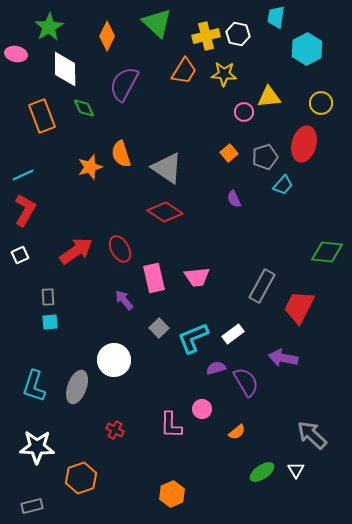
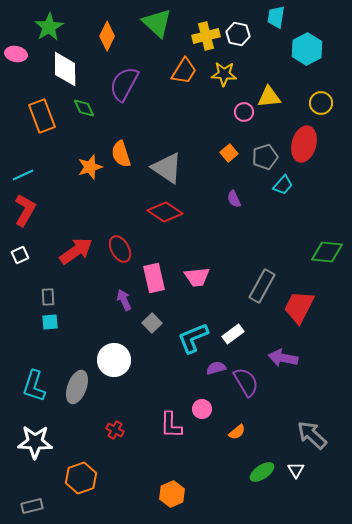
purple arrow at (124, 300): rotated 15 degrees clockwise
gray square at (159, 328): moved 7 px left, 5 px up
white star at (37, 447): moved 2 px left, 5 px up
